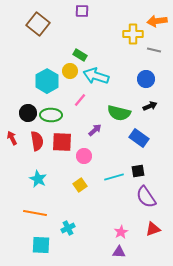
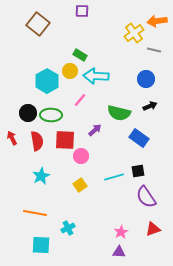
yellow cross: moved 1 px right, 1 px up; rotated 36 degrees counterclockwise
cyan arrow: rotated 15 degrees counterclockwise
red square: moved 3 px right, 2 px up
pink circle: moved 3 px left
cyan star: moved 3 px right, 3 px up; rotated 18 degrees clockwise
